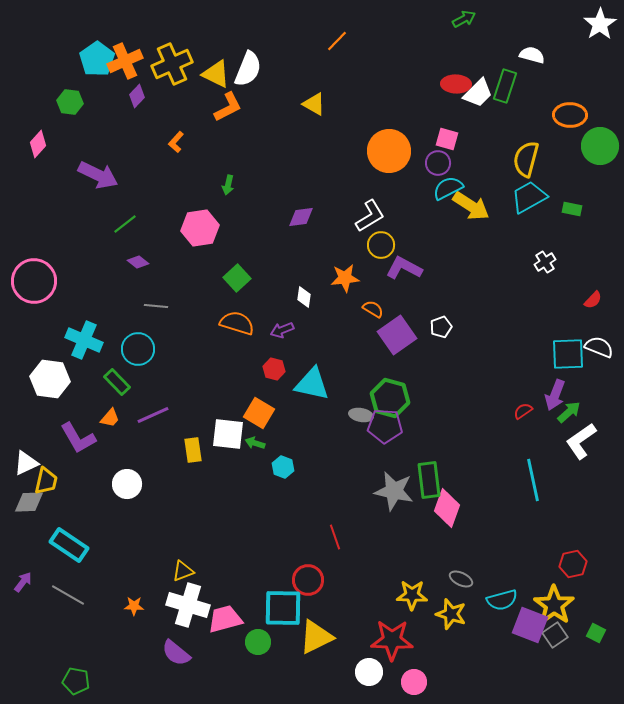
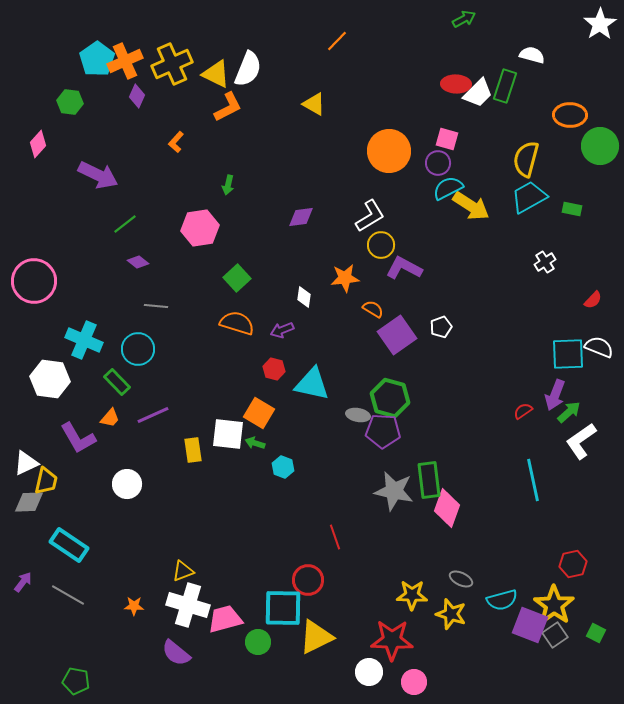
purple diamond at (137, 96): rotated 20 degrees counterclockwise
gray ellipse at (361, 415): moved 3 px left
purple pentagon at (385, 426): moved 2 px left, 5 px down
